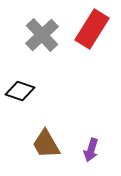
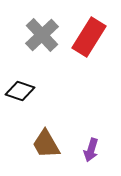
red rectangle: moved 3 px left, 8 px down
